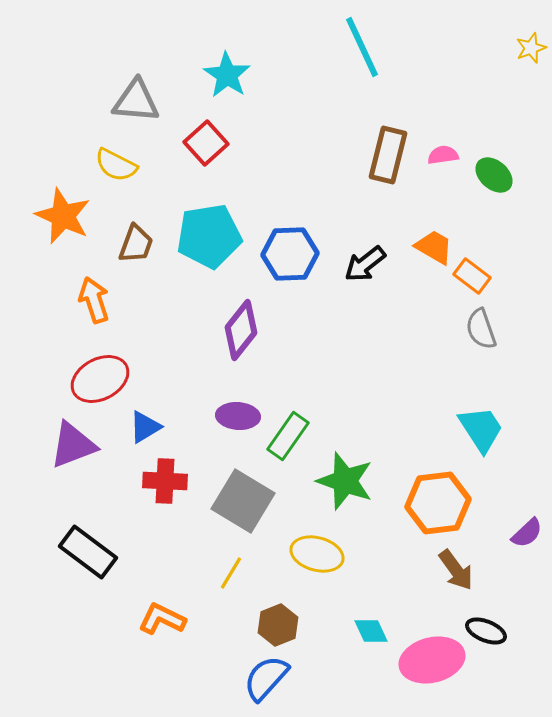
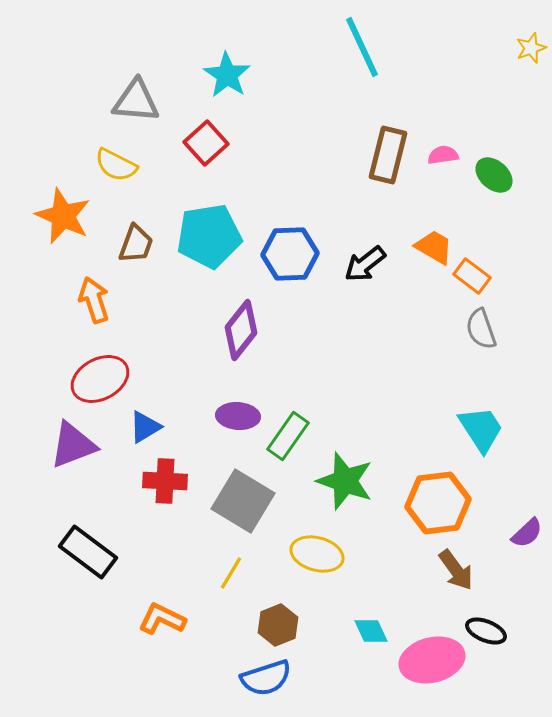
blue semicircle: rotated 150 degrees counterclockwise
